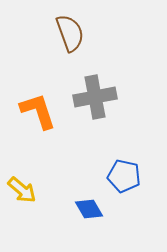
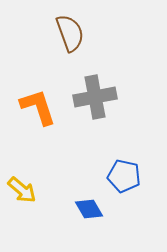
orange L-shape: moved 4 px up
